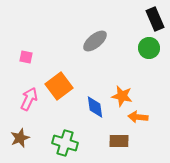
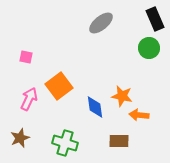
gray ellipse: moved 6 px right, 18 px up
orange arrow: moved 1 px right, 2 px up
